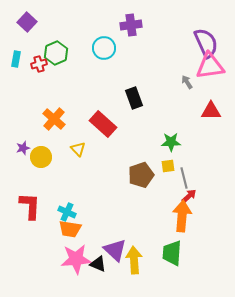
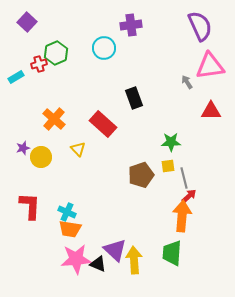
purple semicircle: moved 6 px left, 17 px up
cyan rectangle: moved 18 px down; rotated 49 degrees clockwise
